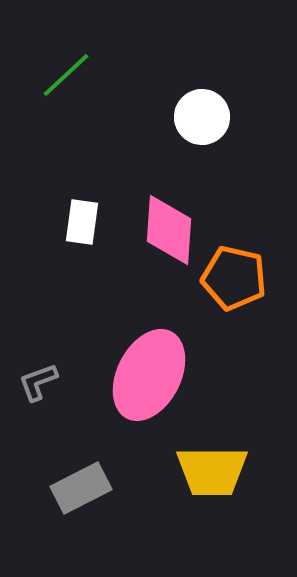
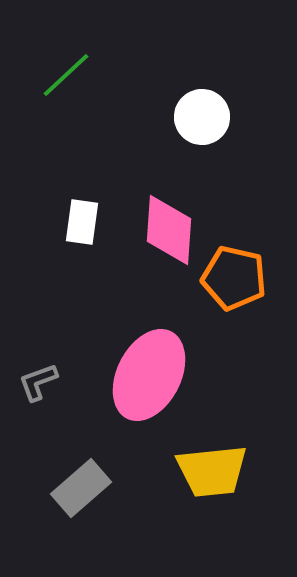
yellow trapezoid: rotated 6 degrees counterclockwise
gray rectangle: rotated 14 degrees counterclockwise
